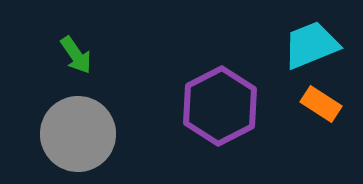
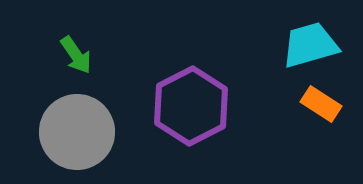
cyan trapezoid: moved 1 px left; rotated 6 degrees clockwise
purple hexagon: moved 29 px left
gray circle: moved 1 px left, 2 px up
